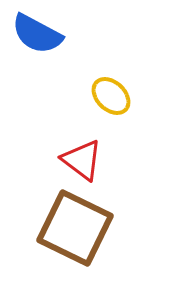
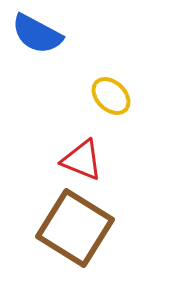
red triangle: rotated 15 degrees counterclockwise
brown square: rotated 6 degrees clockwise
